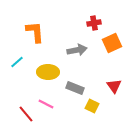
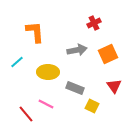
red cross: rotated 16 degrees counterclockwise
orange square: moved 4 px left, 11 px down
